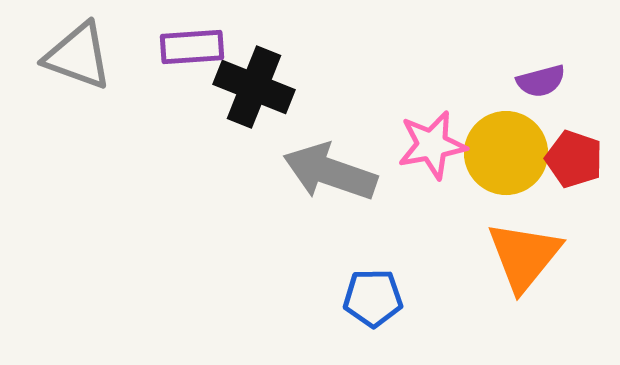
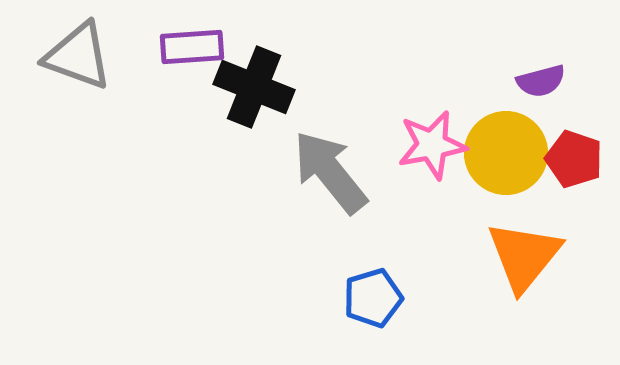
gray arrow: rotated 32 degrees clockwise
blue pentagon: rotated 16 degrees counterclockwise
